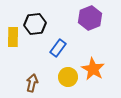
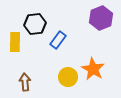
purple hexagon: moved 11 px right
yellow rectangle: moved 2 px right, 5 px down
blue rectangle: moved 8 px up
brown arrow: moved 7 px left, 1 px up; rotated 18 degrees counterclockwise
